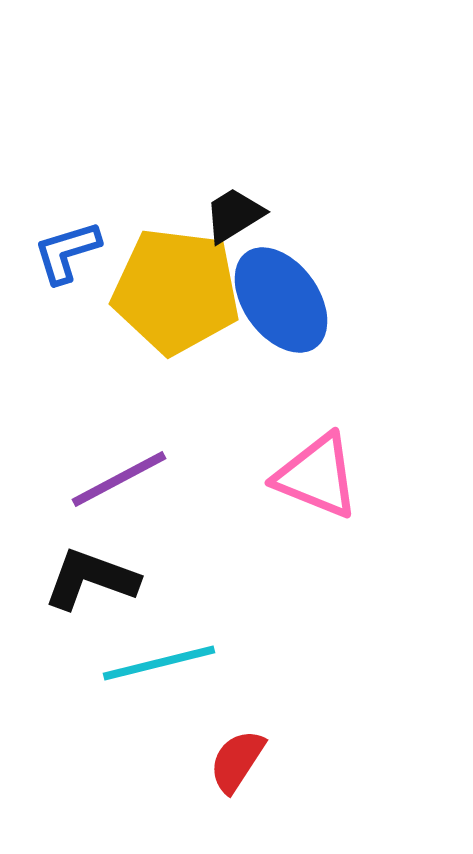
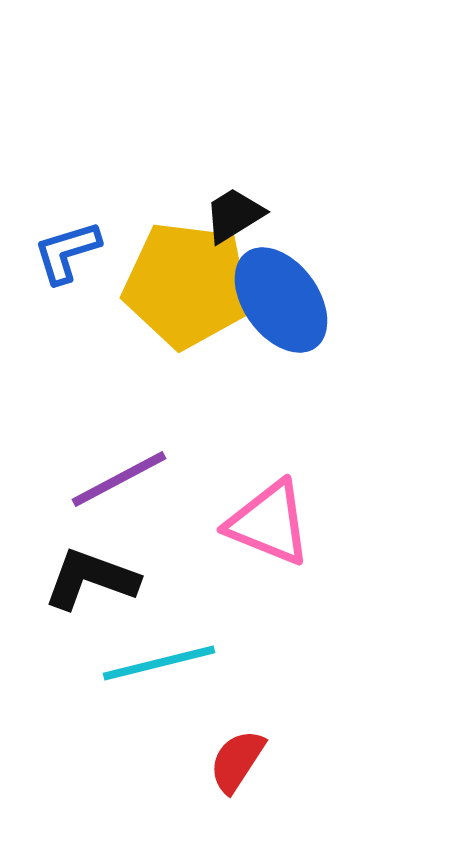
yellow pentagon: moved 11 px right, 6 px up
pink triangle: moved 48 px left, 47 px down
